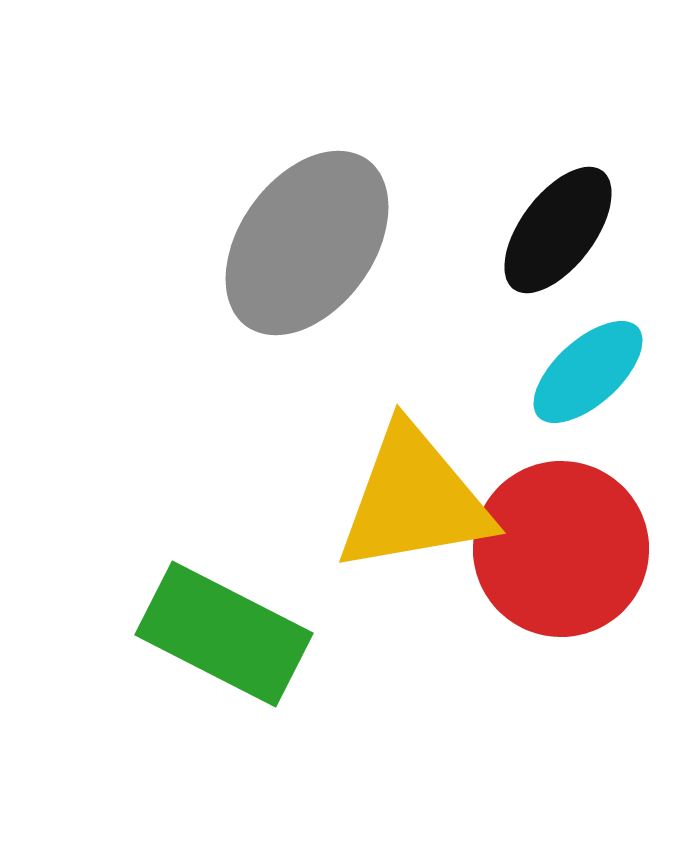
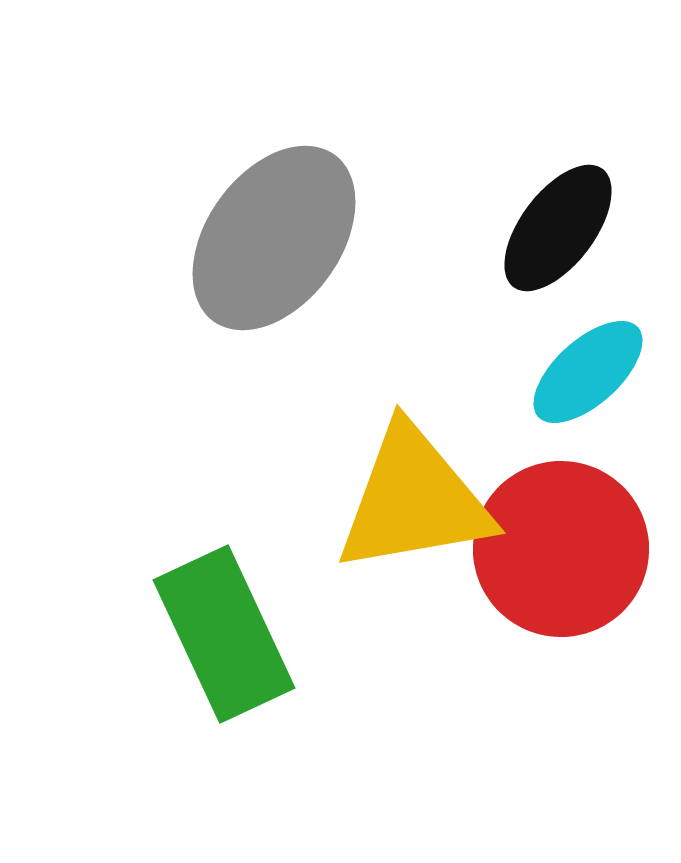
black ellipse: moved 2 px up
gray ellipse: moved 33 px left, 5 px up
green rectangle: rotated 38 degrees clockwise
